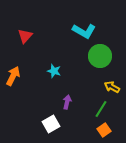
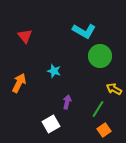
red triangle: rotated 21 degrees counterclockwise
orange arrow: moved 6 px right, 7 px down
yellow arrow: moved 2 px right, 2 px down
green line: moved 3 px left
